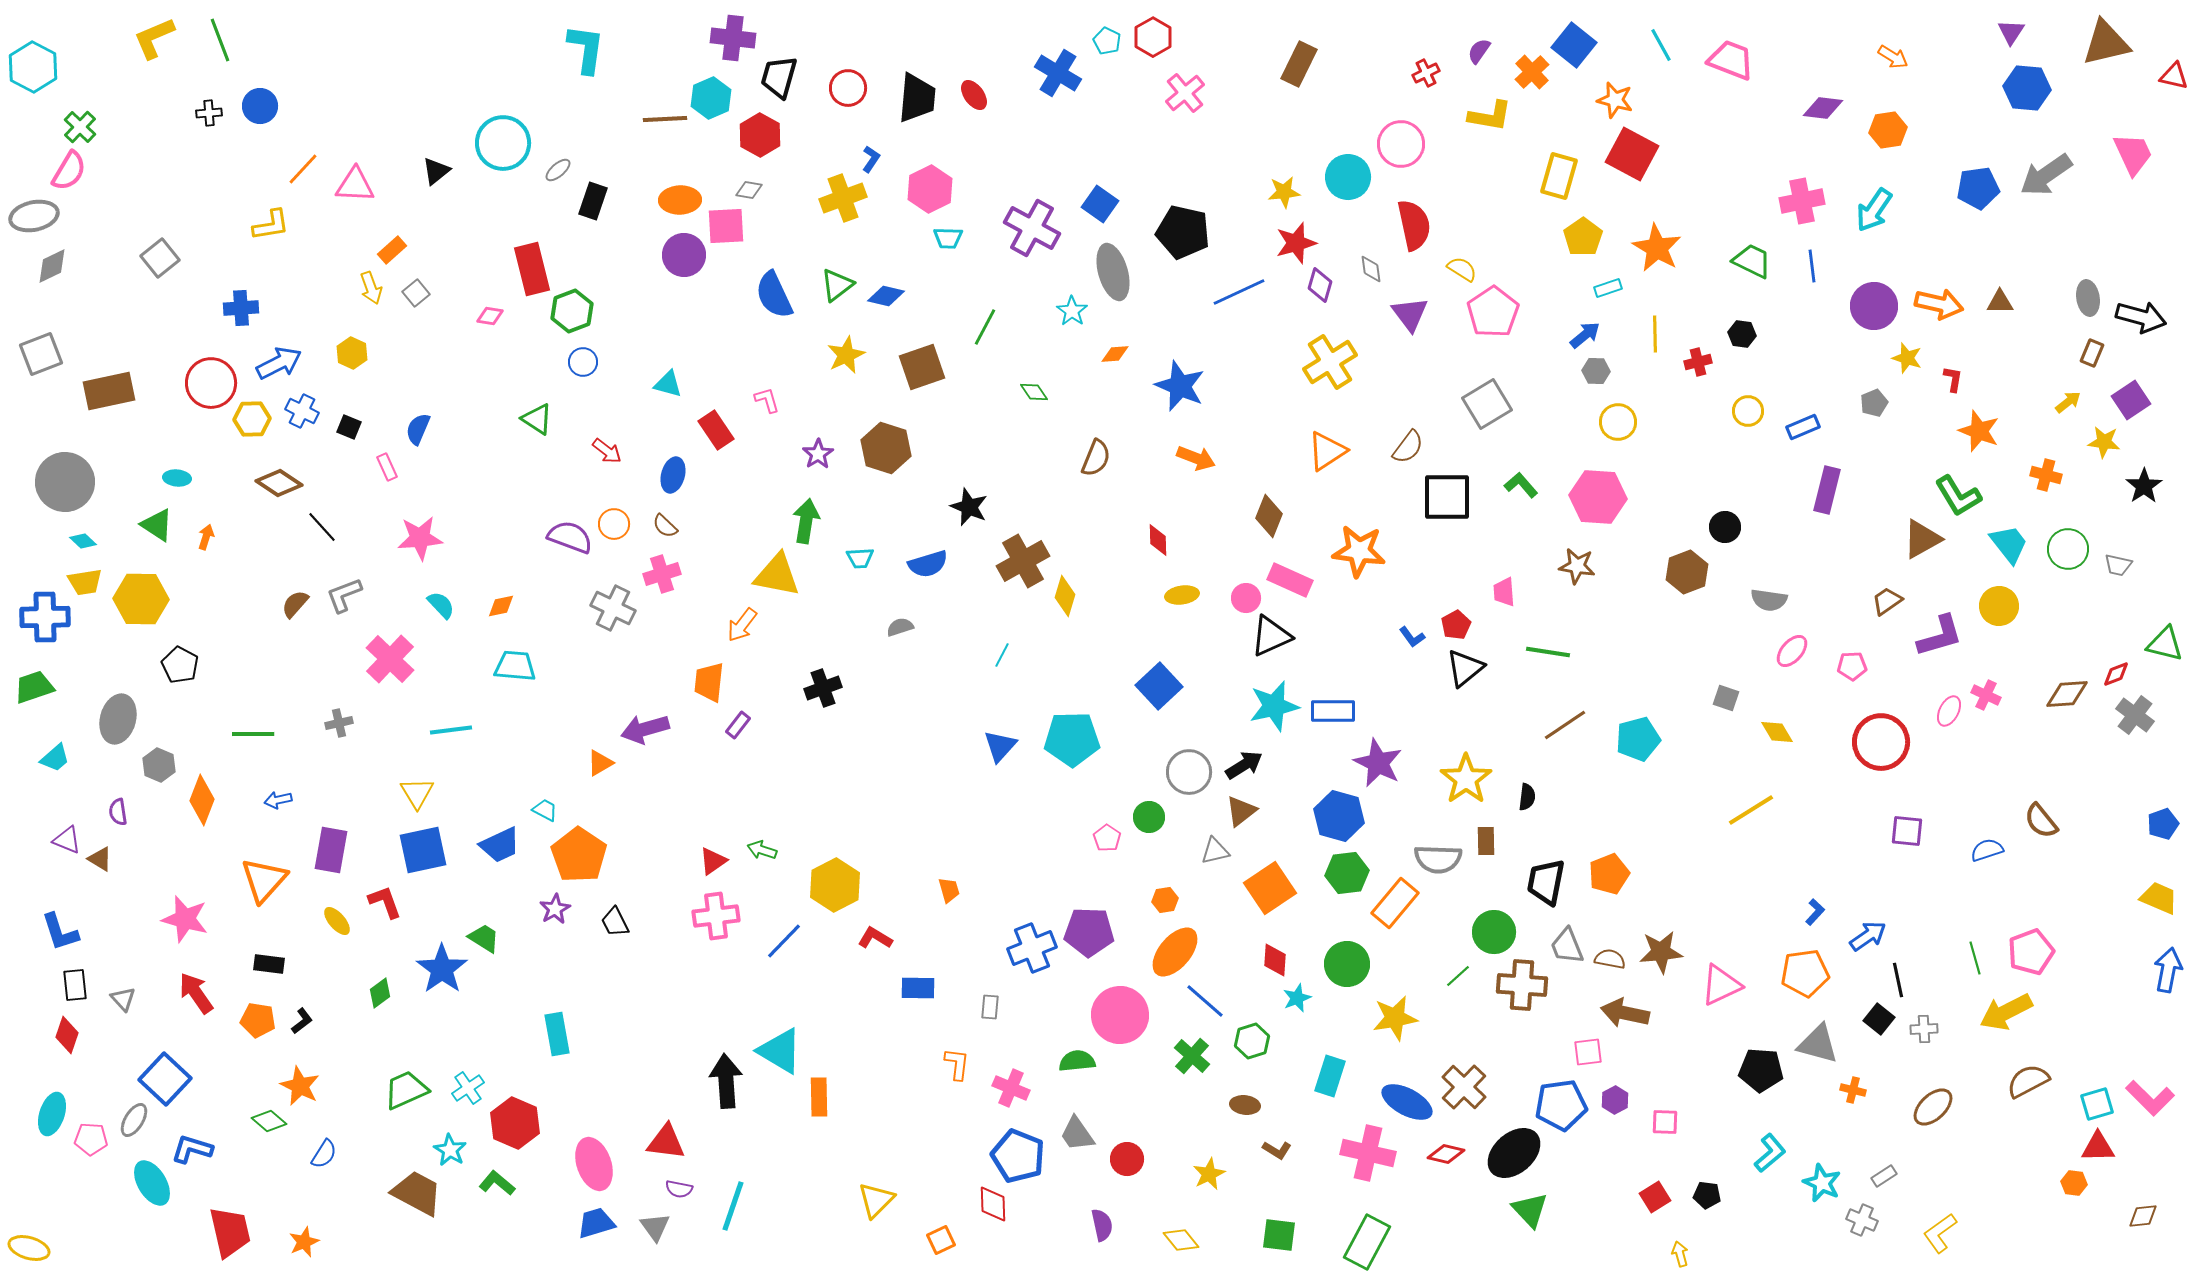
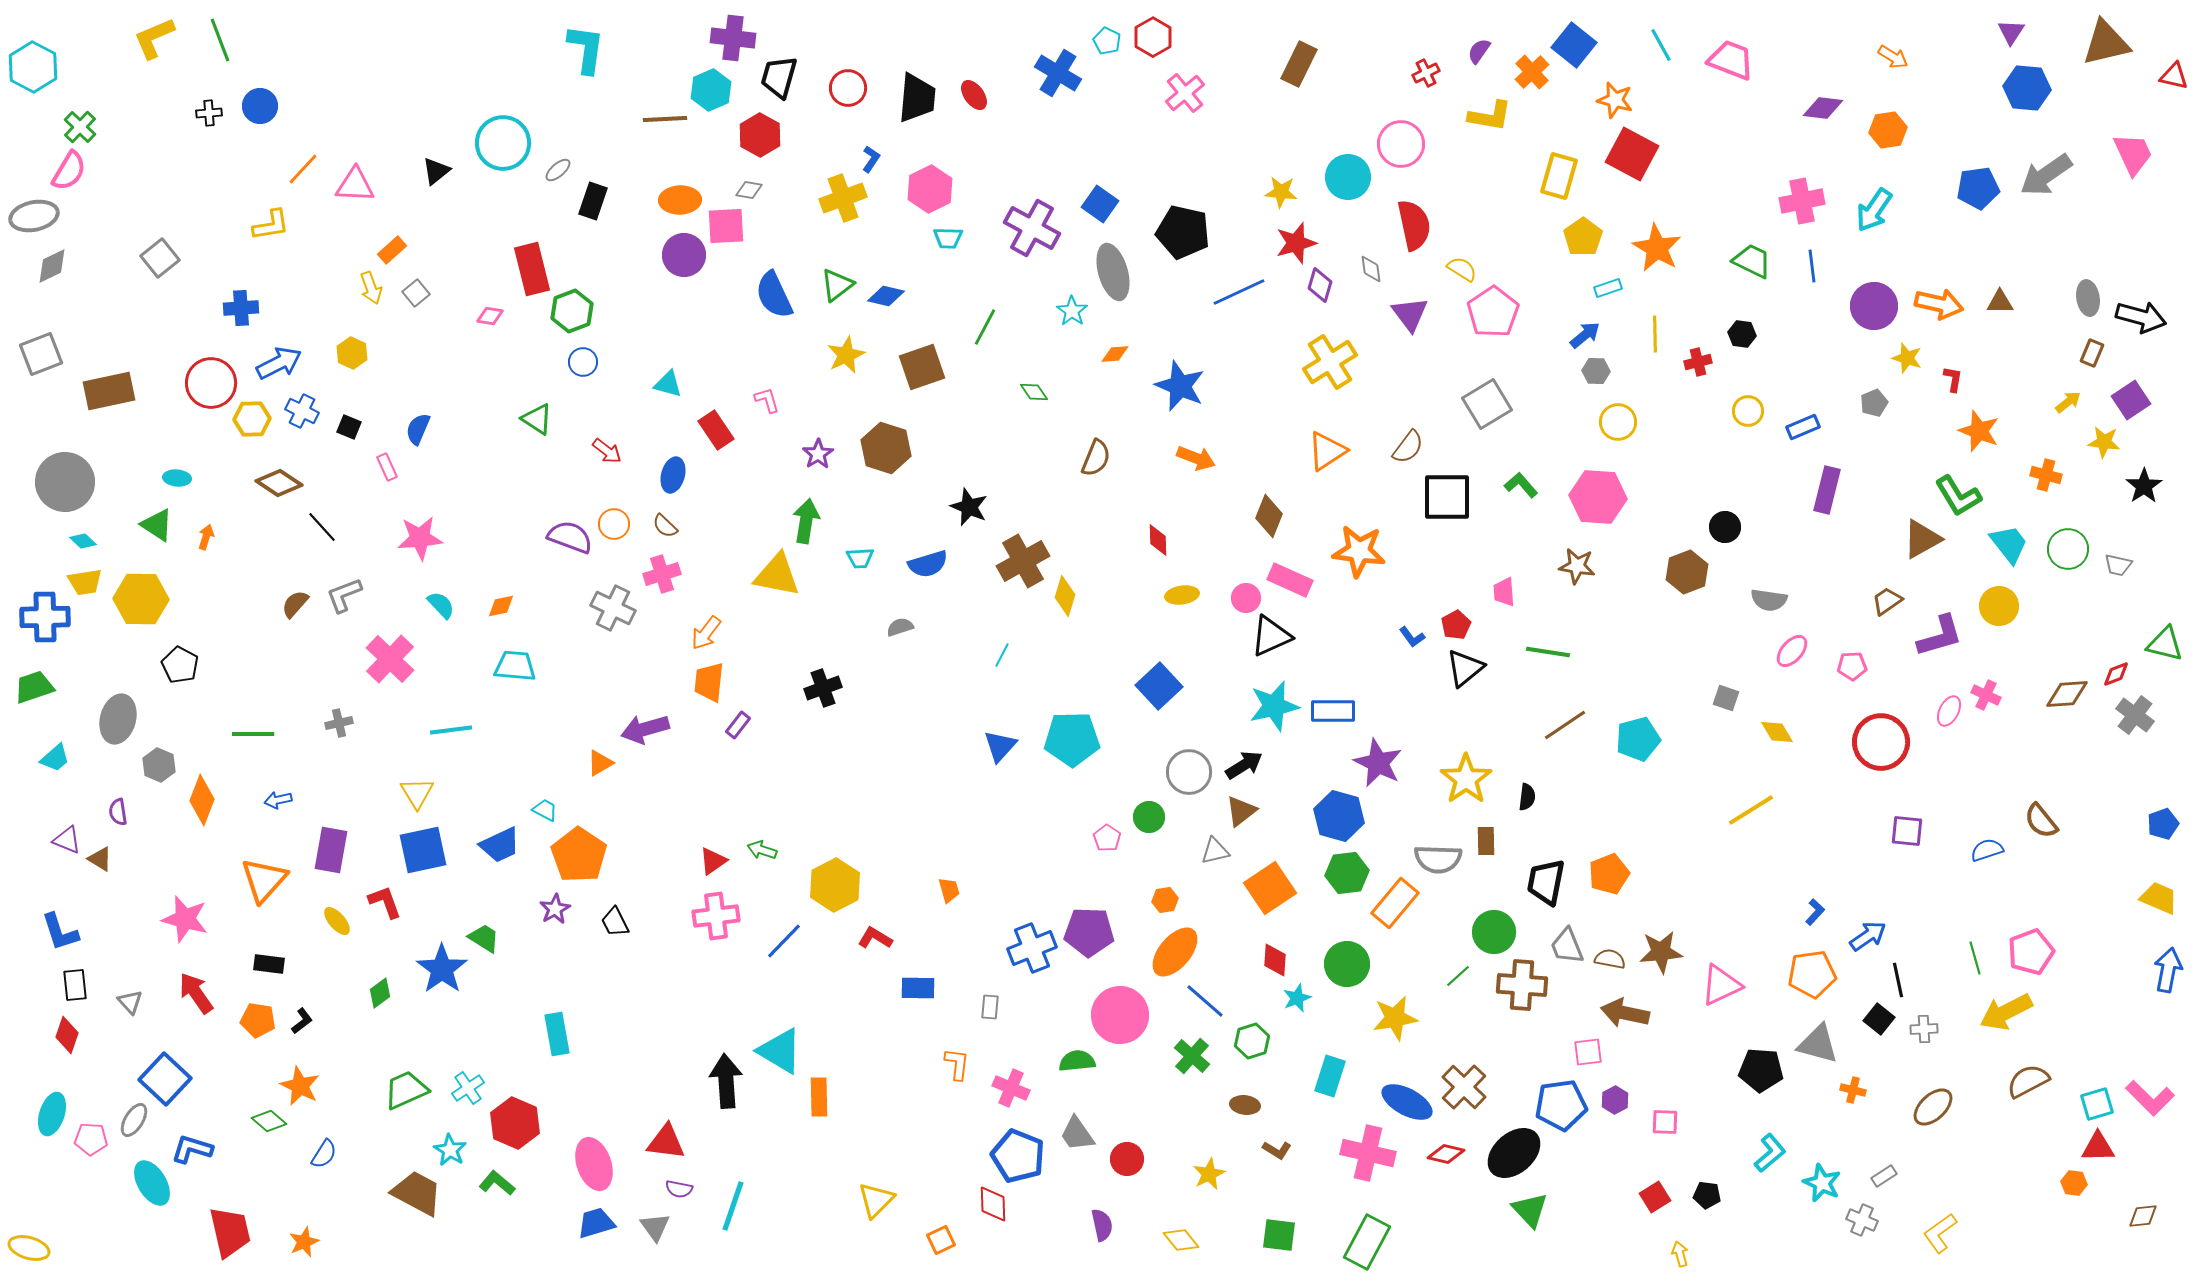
cyan hexagon at (711, 98): moved 8 px up
yellow star at (1284, 192): moved 3 px left; rotated 12 degrees clockwise
orange arrow at (742, 625): moved 36 px left, 8 px down
orange pentagon at (1805, 973): moved 7 px right, 1 px down
gray triangle at (123, 999): moved 7 px right, 3 px down
